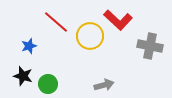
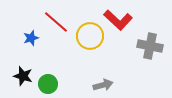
blue star: moved 2 px right, 8 px up
gray arrow: moved 1 px left
